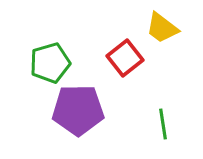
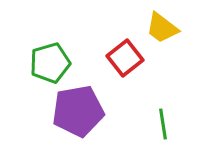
purple pentagon: moved 1 px down; rotated 9 degrees counterclockwise
